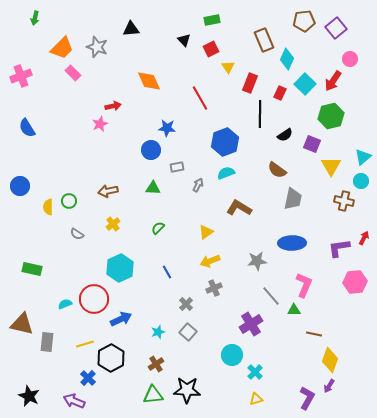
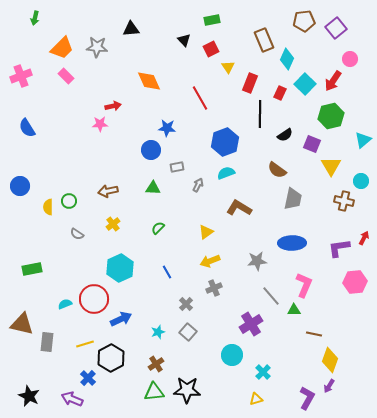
gray star at (97, 47): rotated 15 degrees counterclockwise
pink rectangle at (73, 73): moved 7 px left, 3 px down
pink star at (100, 124): rotated 21 degrees clockwise
cyan triangle at (363, 157): moved 17 px up
green rectangle at (32, 269): rotated 24 degrees counterclockwise
cyan cross at (255, 372): moved 8 px right
green triangle at (153, 395): moved 1 px right, 3 px up
purple arrow at (74, 401): moved 2 px left, 2 px up
